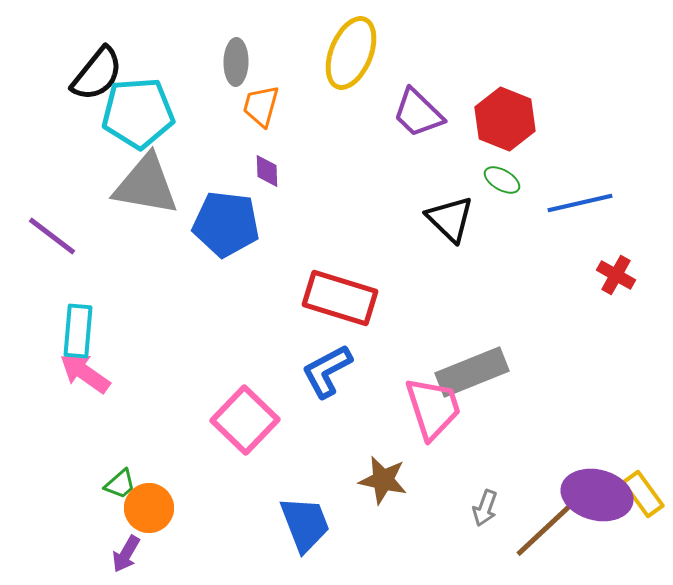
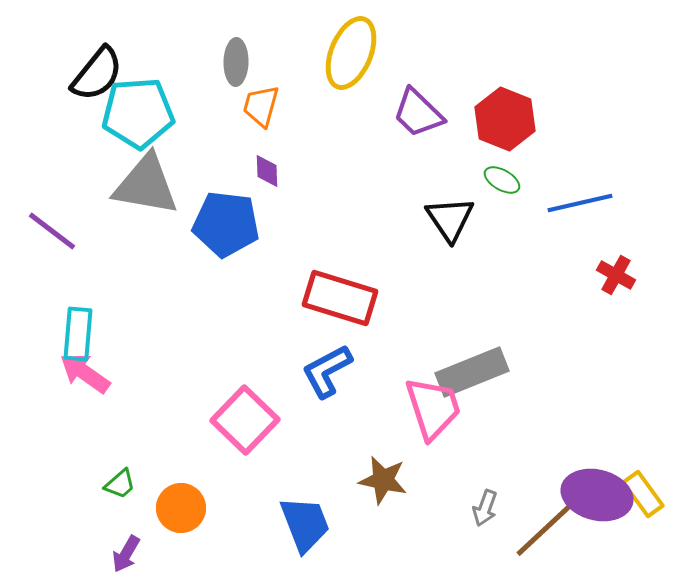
black triangle: rotated 12 degrees clockwise
purple line: moved 5 px up
cyan rectangle: moved 3 px down
orange circle: moved 32 px right
